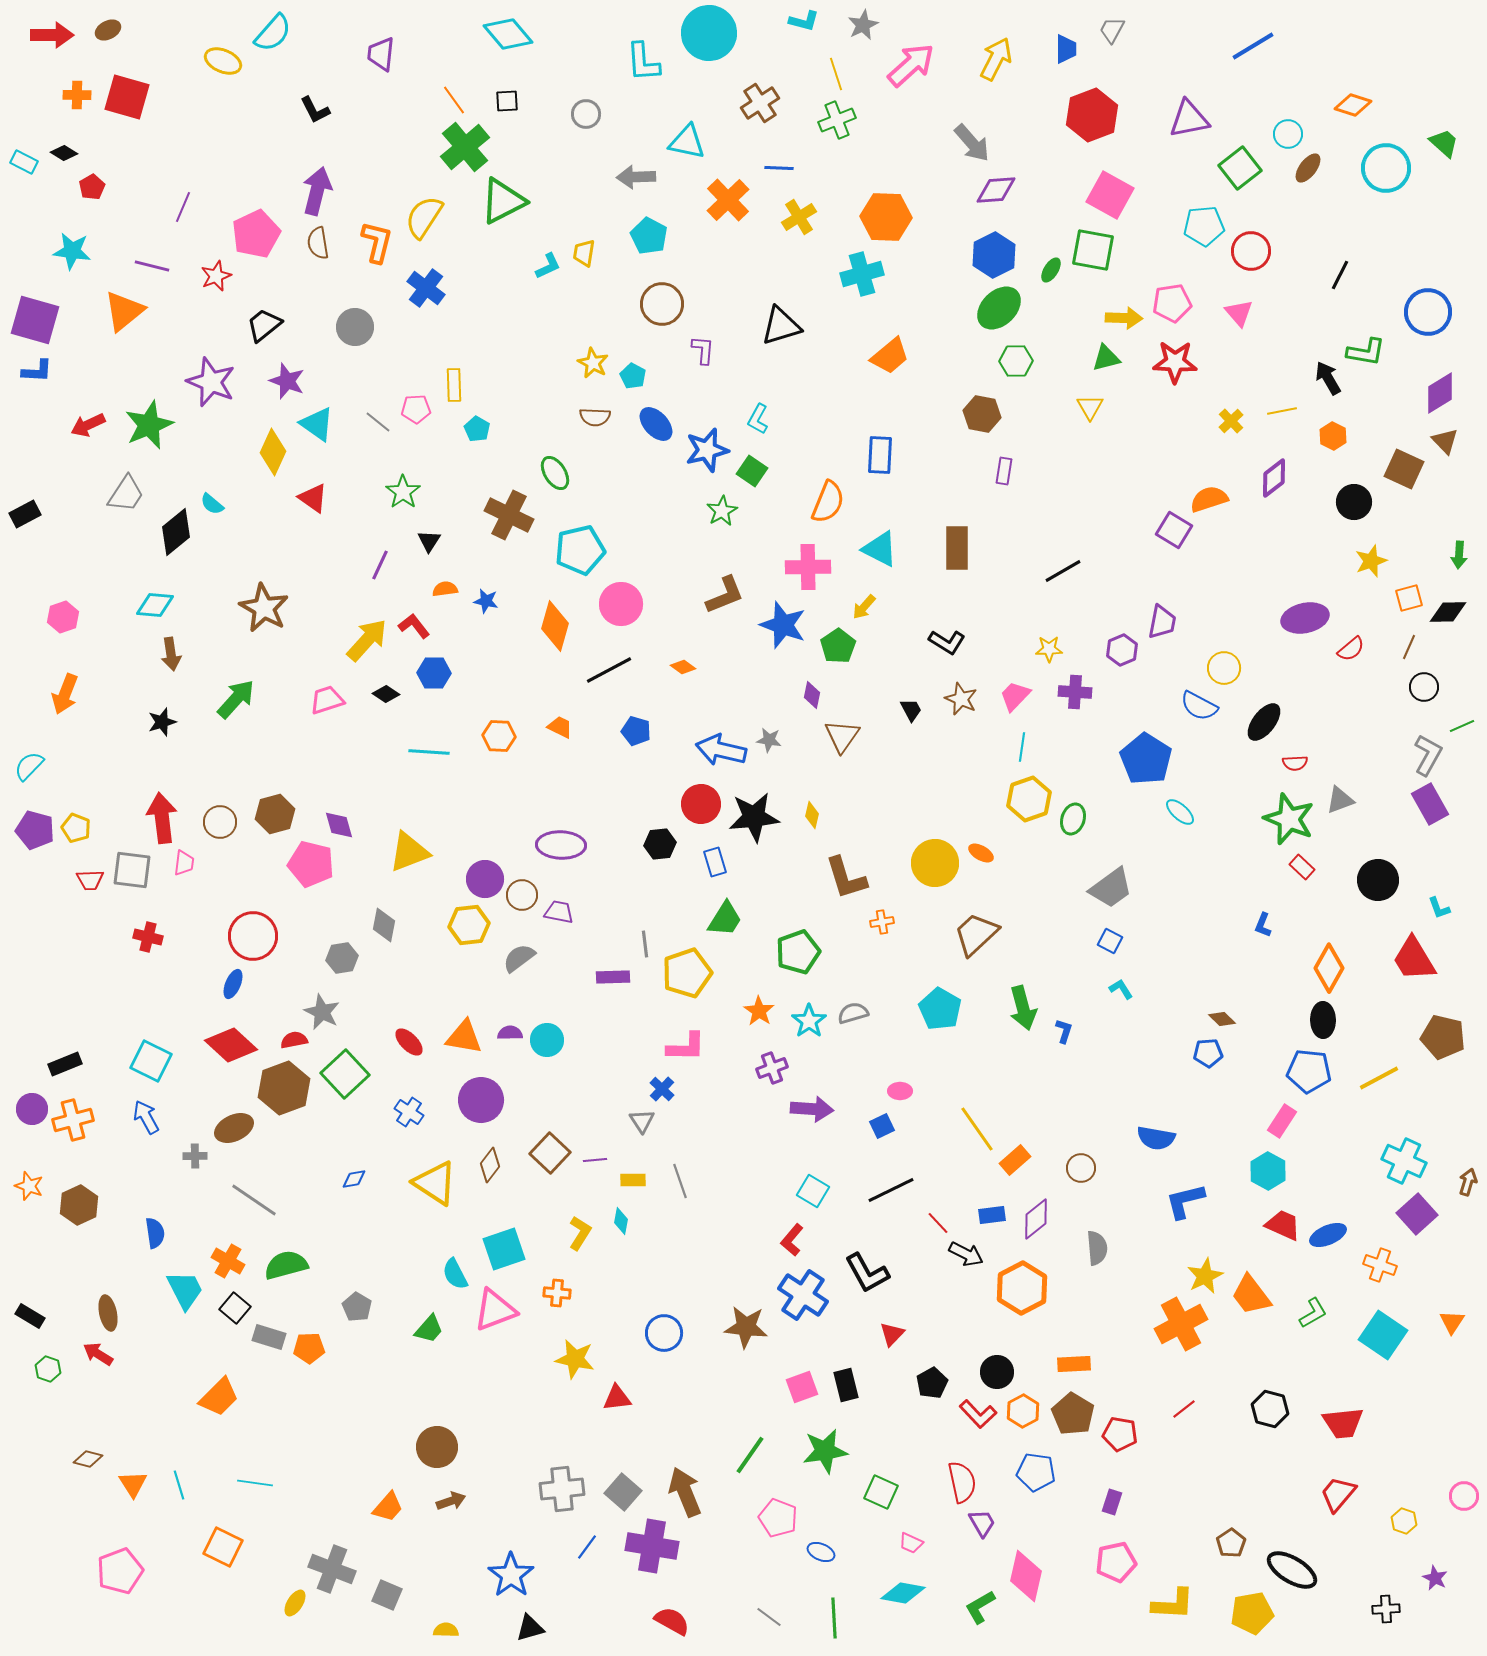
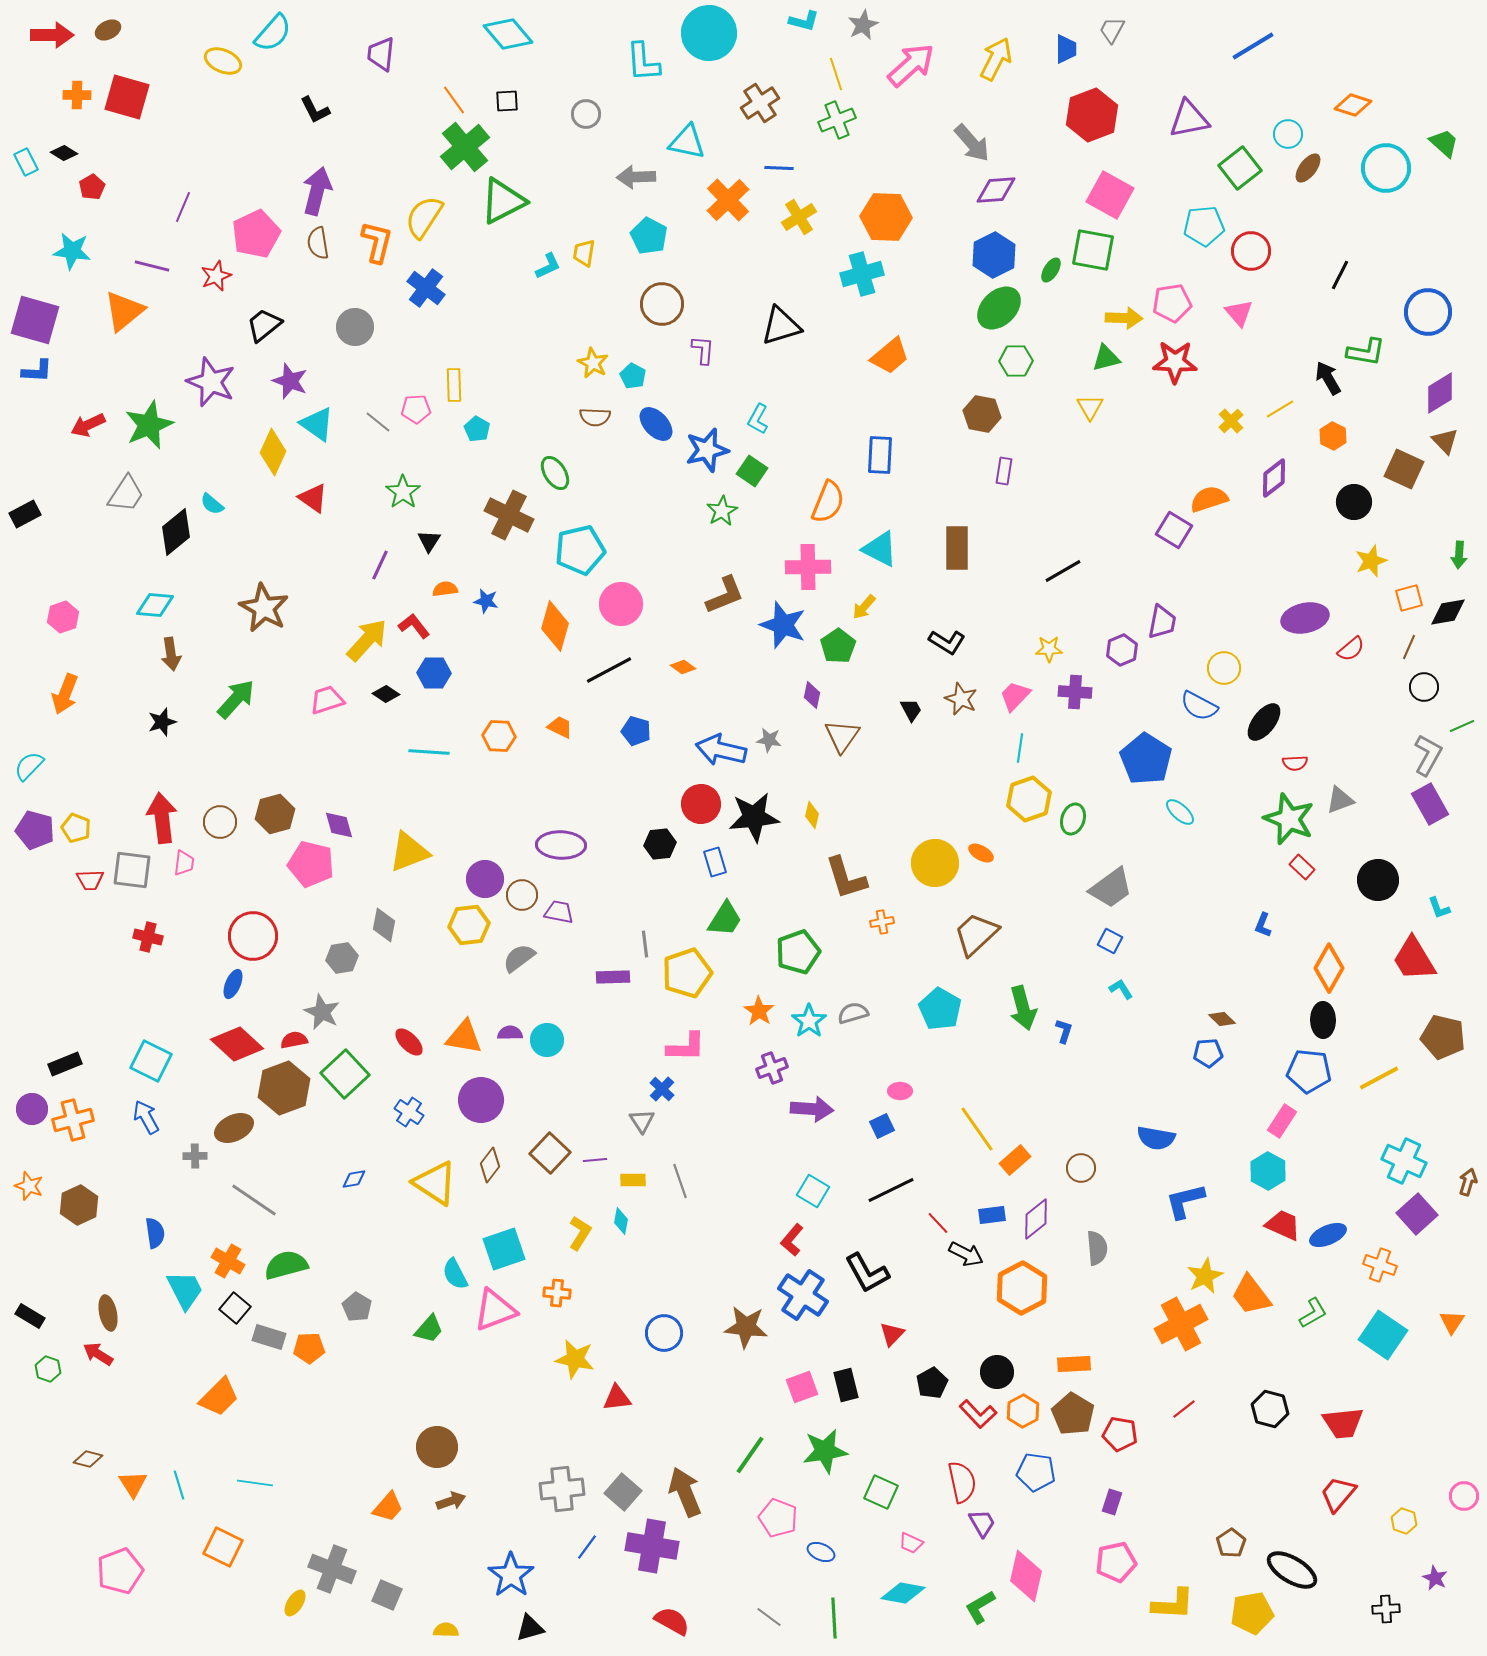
cyan rectangle at (24, 162): moved 2 px right; rotated 36 degrees clockwise
purple star at (287, 381): moved 3 px right
yellow line at (1282, 411): moved 2 px left, 2 px up; rotated 20 degrees counterclockwise
black diamond at (1448, 612): rotated 9 degrees counterclockwise
cyan line at (1022, 747): moved 2 px left, 1 px down
red diamond at (231, 1045): moved 6 px right, 1 px up
